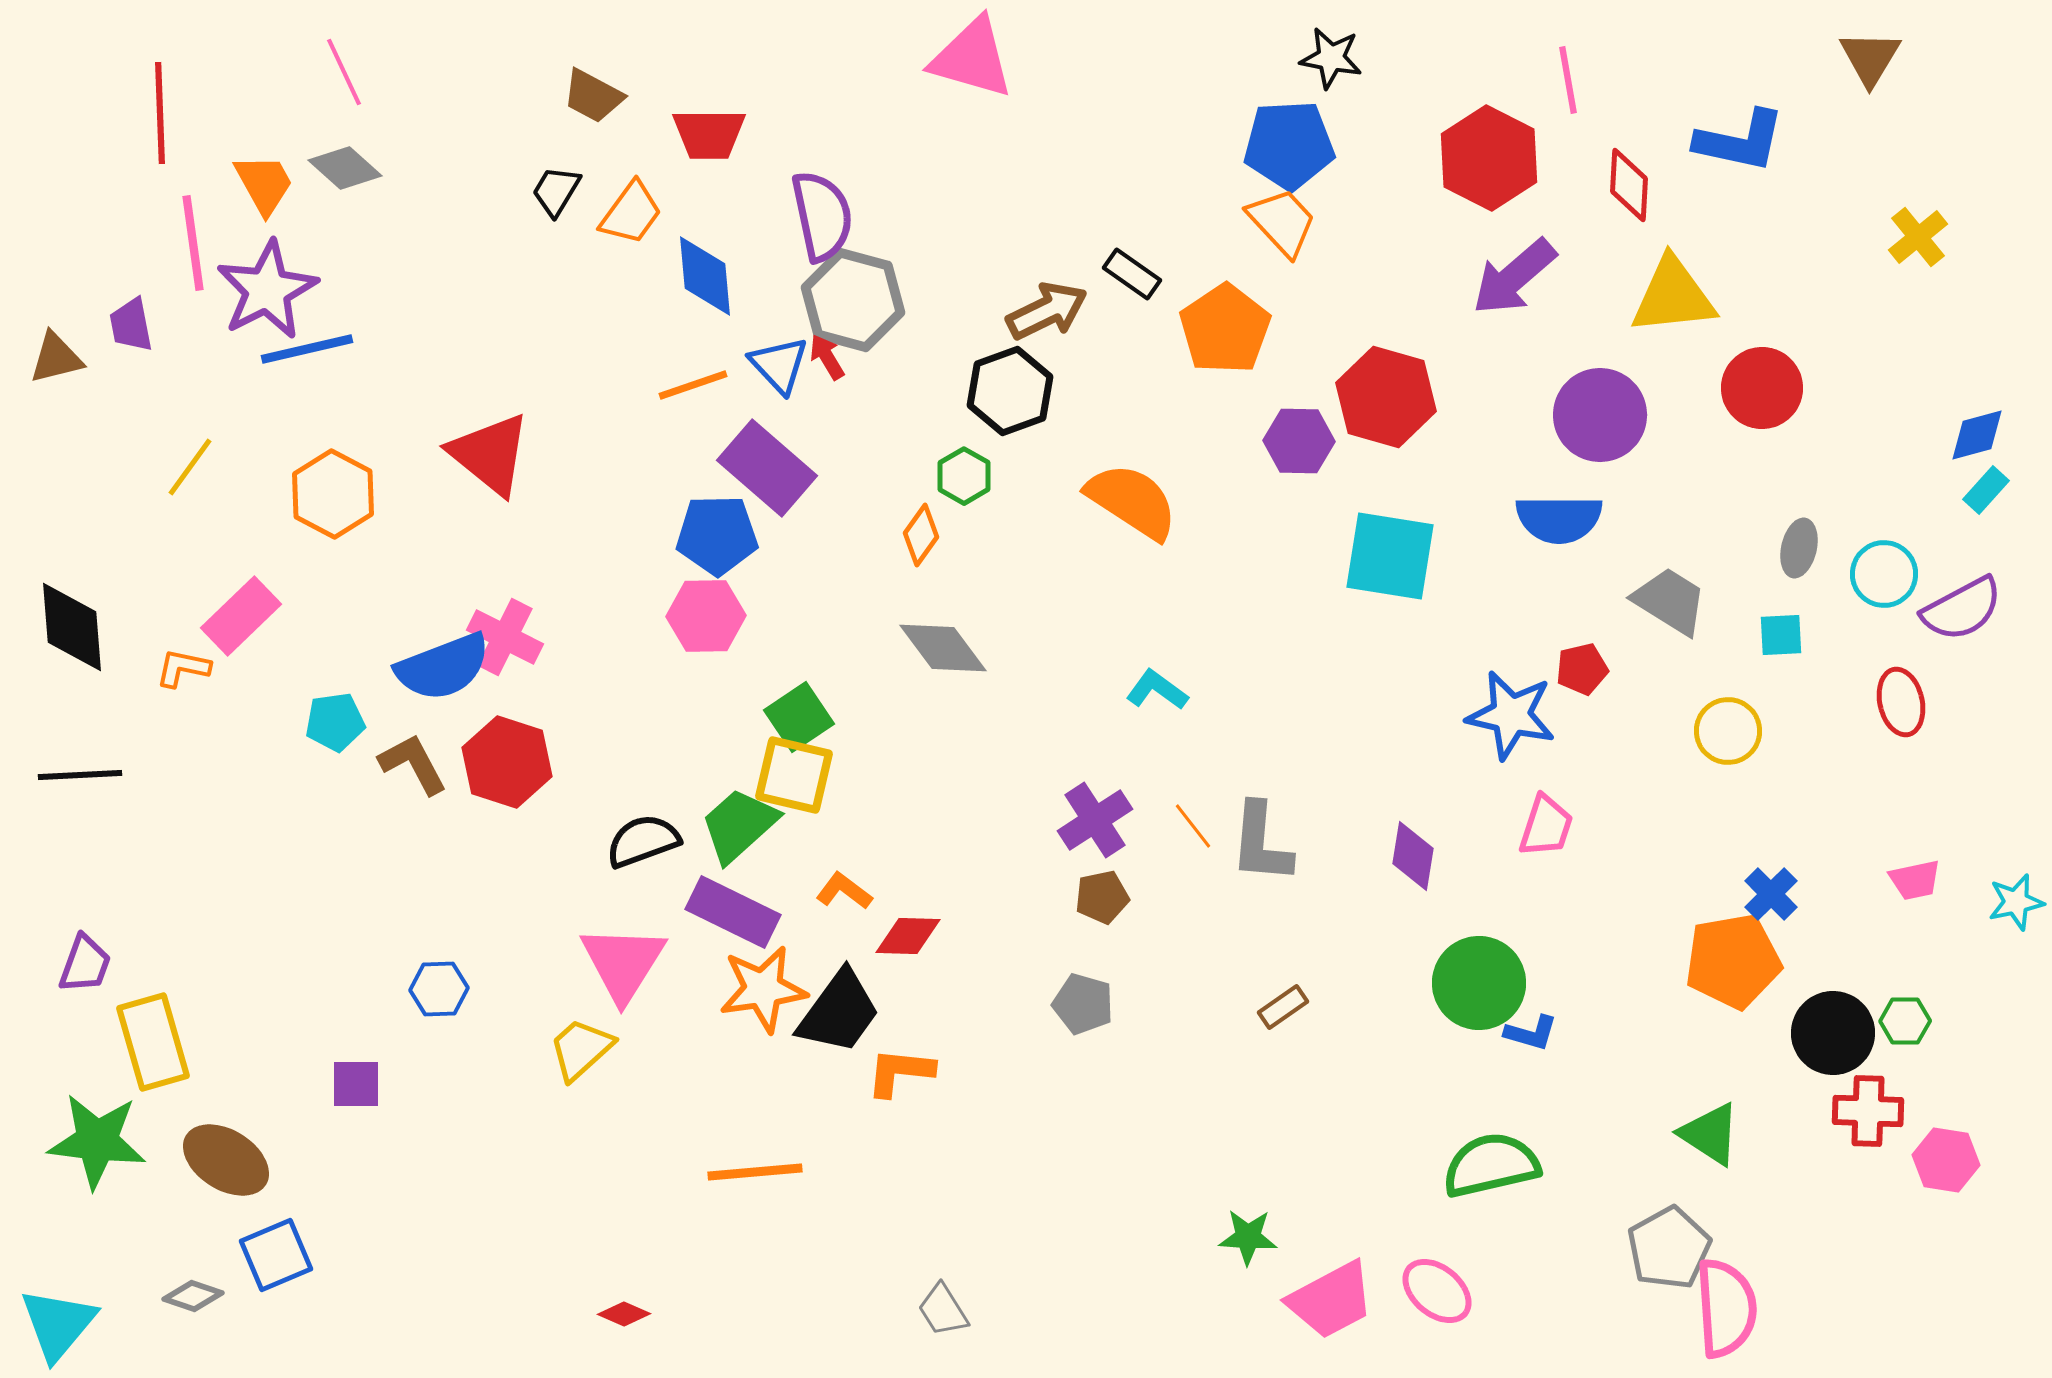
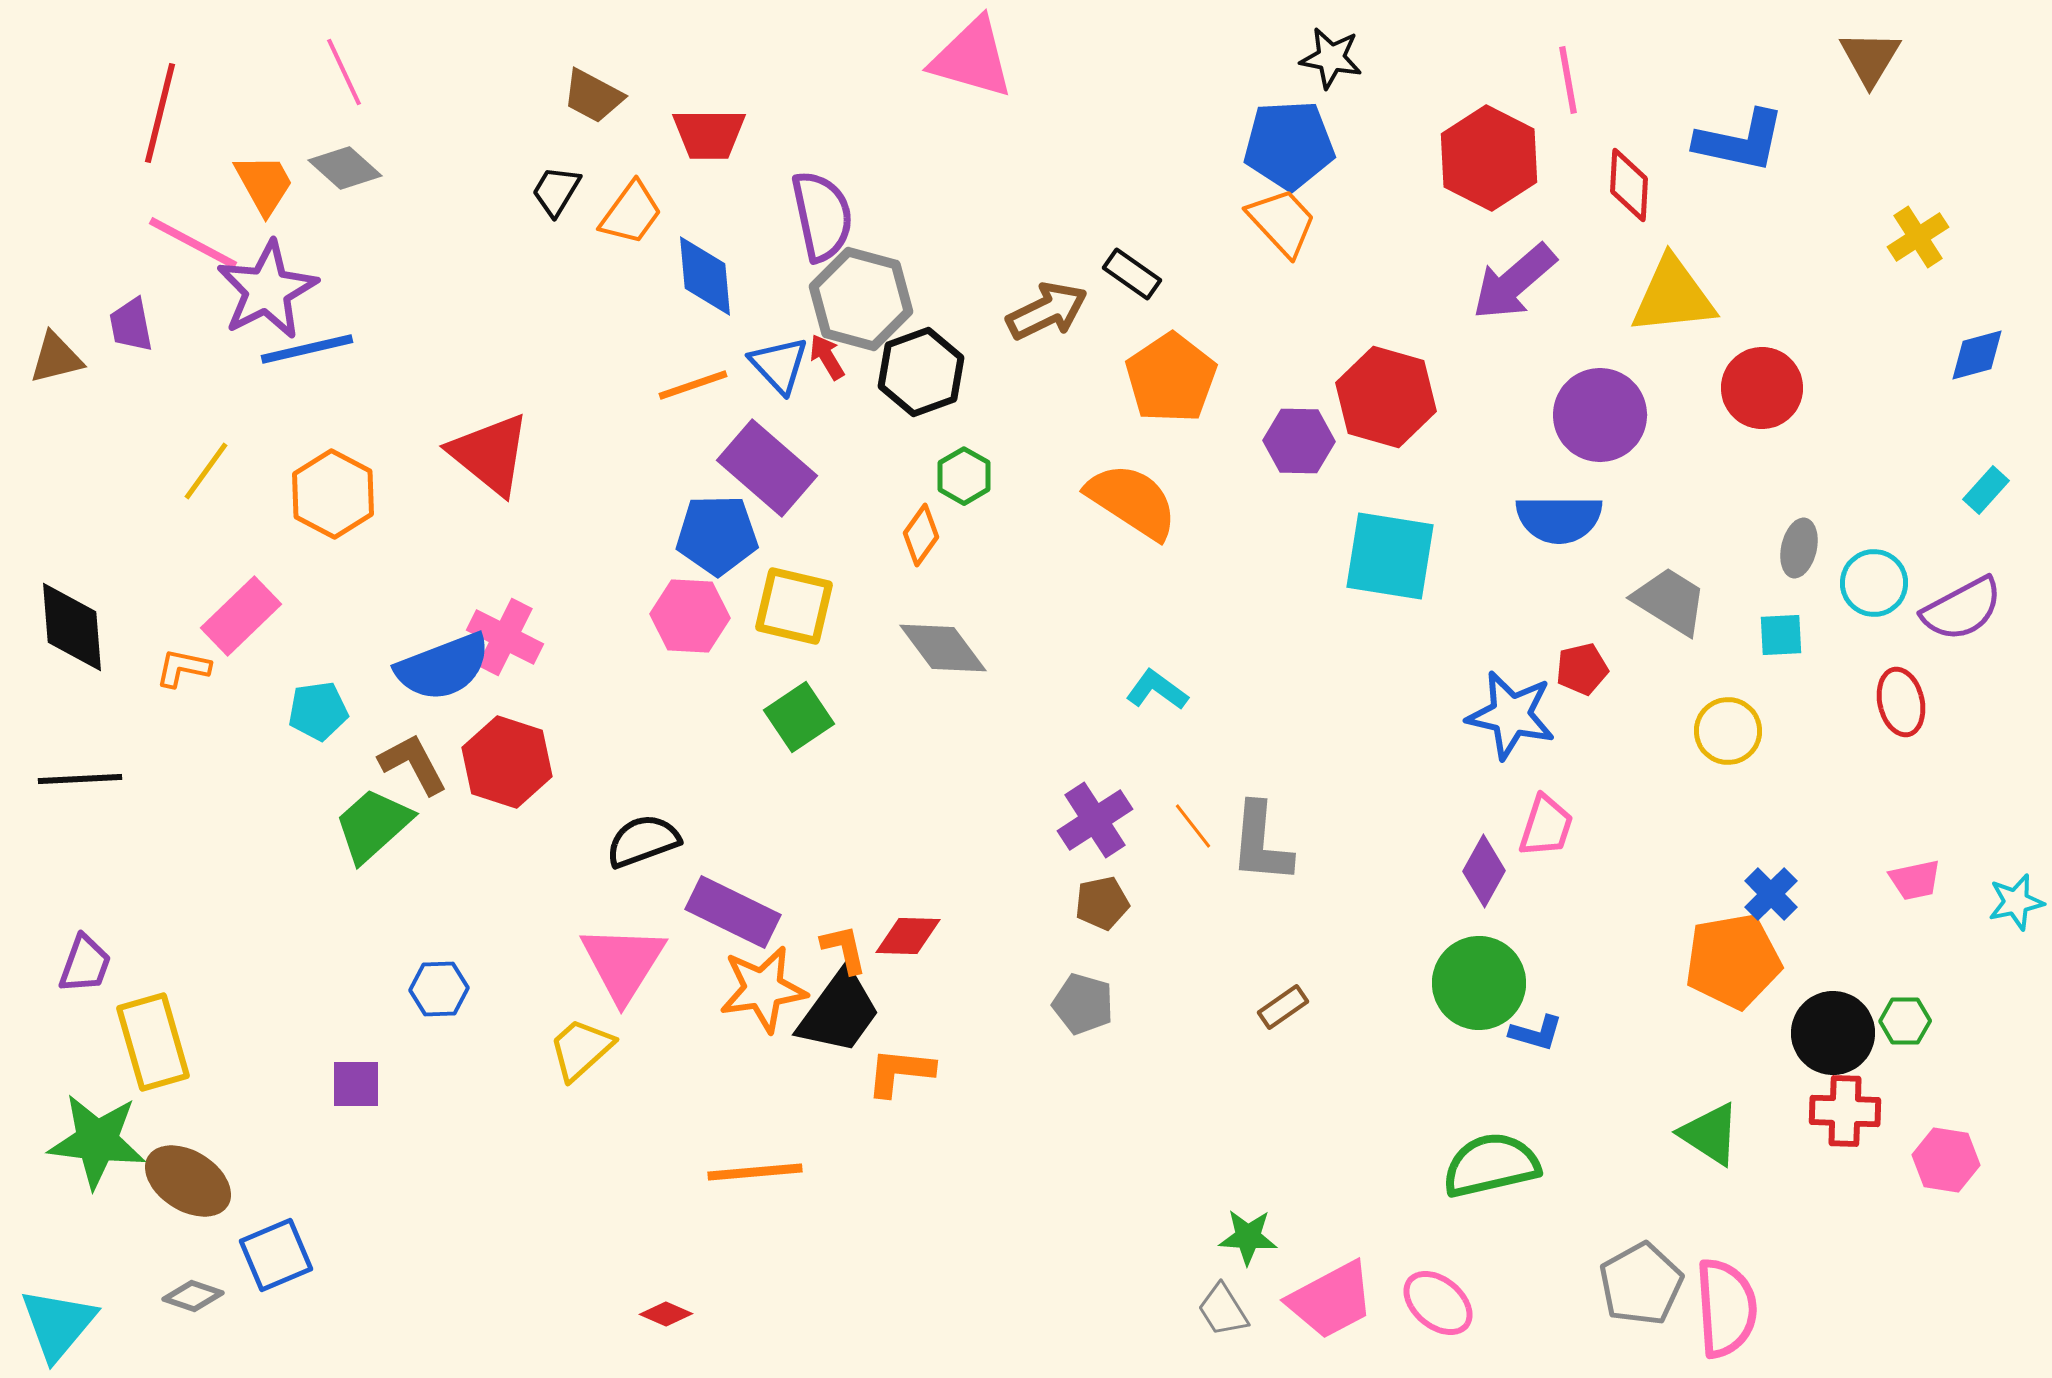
red line at (160, 113): rotated 16 degrees clockwise
yellow cross at (1918, 237): rotated 6 degrees clockwise
pink line at (193, 243): rotated 54 degrees counterclockwise
purple arrow at (1514, 277): moved 5 px down
gray hexagon at (853, 300): moved 8 px right, 1 px up
orange pentagon at (1225, 329): moved 54 px left, 49 px down
black hexagon at (1010, 391): moved 89 px left, 19 px up
blue diamond at (1977, 435): moved 80 px up
yellow line at (190, 467): moved 16 px right, 4 px down
cyan circle at (1884, 574): moved 10 px left, 9 px down
pink hexagon at (706, 616): moved 16 px left; rotated 4 degrees clockwise
cyan pentagon at (335, 722): moved 17 px left, 11 px up
black line at (80, 775): moved 4 px down
yellow square at (794, 775): moved 169 px up
green trapezoid at (739, 825): moved 366 px left
purple diamond at (1413, 856): moved 71 px right, 15 px down; rotated 20 degrees clockwise
orange L-shape at (844, 891): moved 58 px down; rotated 40 degrees clockwise
brown pentagon at (1102, 897): moved 6 px down
blue L-shape at (1531, 1033): moved 5 px right
red cross at (1868, 1111): moved 23 px left
brown ellipse at (226, 1160): moved 38 px left, 21 px down
gray pentagon at (1669, 1248): moved 28 px left, 36 px down
pink ellipse at (1437, 1291): moved 1 px right, 12 px down
gray trapezoid at (943, 1310): moved 280 px right
red diamond at (624, 1314): moved 42 px right
